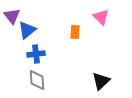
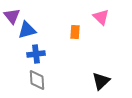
blue triangle: rotated 24 degrees clockwise
